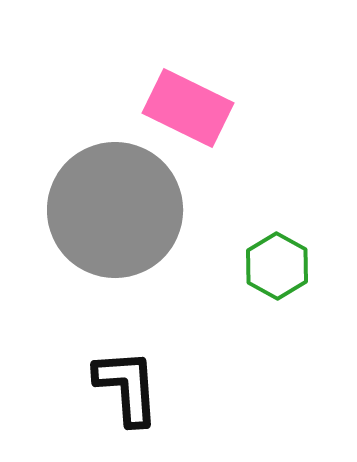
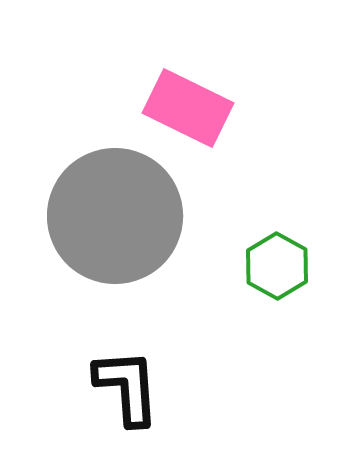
gray circle: moved 6 px down
